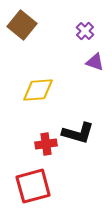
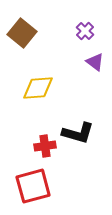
brown square: moved 8 px down
purple triangle: rotated 18 degrees clockwise
yellow diamond: moved 2 px up
red cross: moved 1 px left, 2 px down
